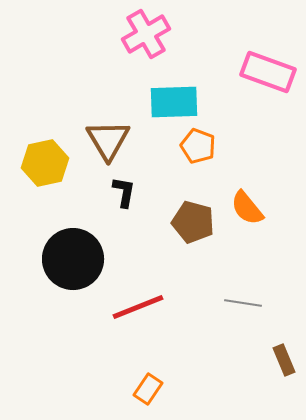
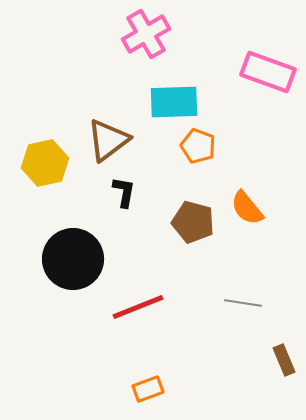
brown triangle: rotated 24 degrees clockwise
orange rectangle: rotated 36 degrees clockwise
